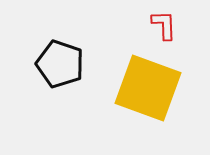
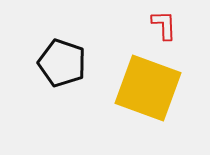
black pentagon: moved 2 px right, 1 px up
